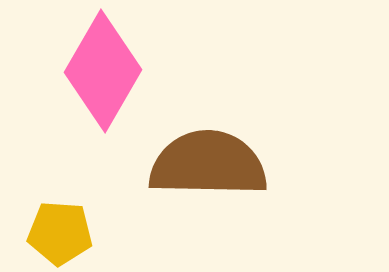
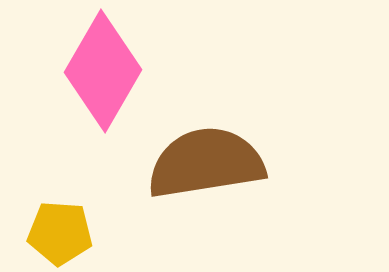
brown semicircle: moved 2 px left, 1 px up; rotated 10 degrees counterclockwise
